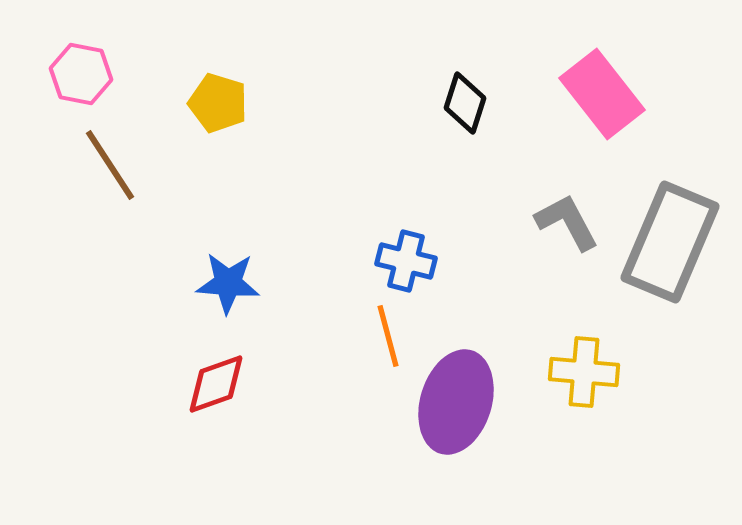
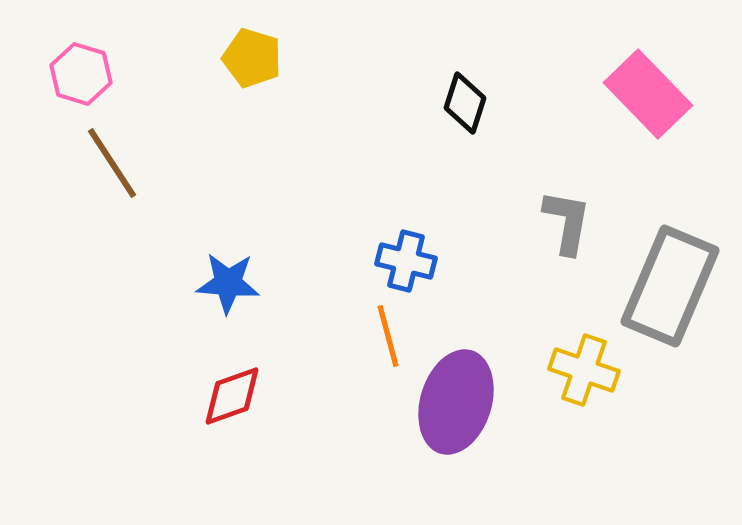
pink hexagon: rotated 6 degrees clockwise
pink rectangle: moved 46 px right; rotated 6 degrees counterclockwise
yellow pentagon: moved 34 px right, 45 px up
brown line: moved 2 px right, 2 px up
gray L-shape: rotated 38 degrees clockwise
gray rectangle: moved 44 px down
yellow cross: moved 2 px up; rotated 14 degrees clockwise
red diamond: moved 16 px right, 12 px down
